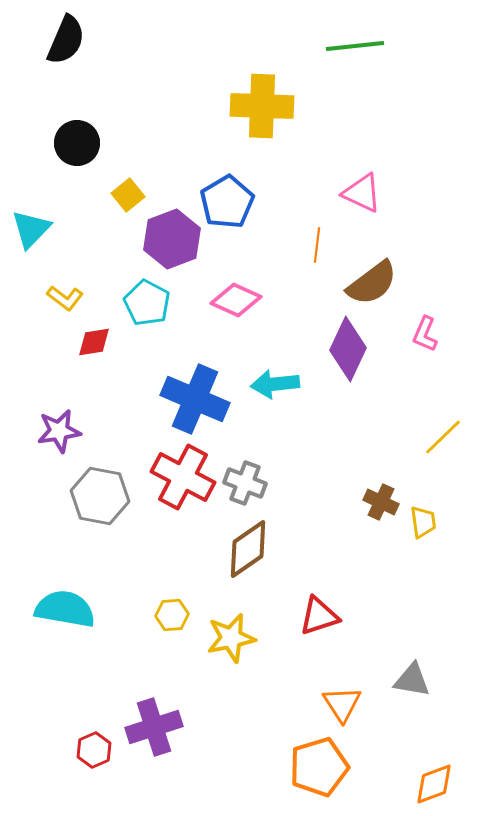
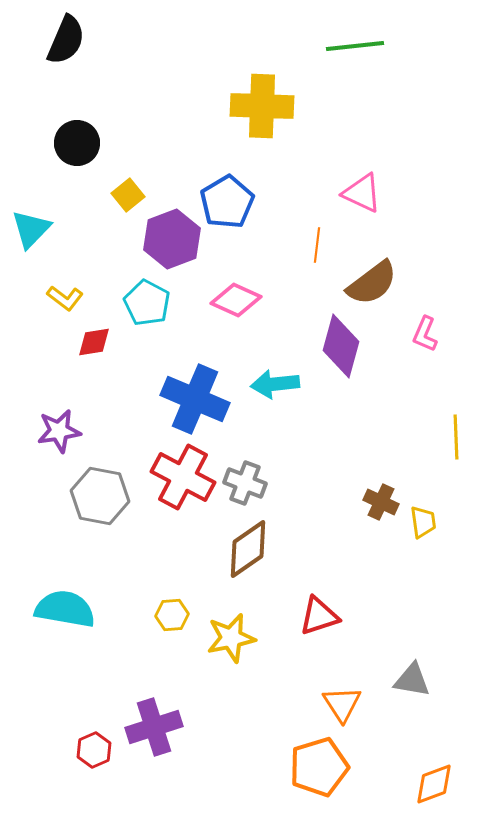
purple diamond: moved 7 px left, 3 px up; rotated 10 degrees counterclockwise
yellow line: moved 13 px right; rotated 48 degrees counterclockwise
